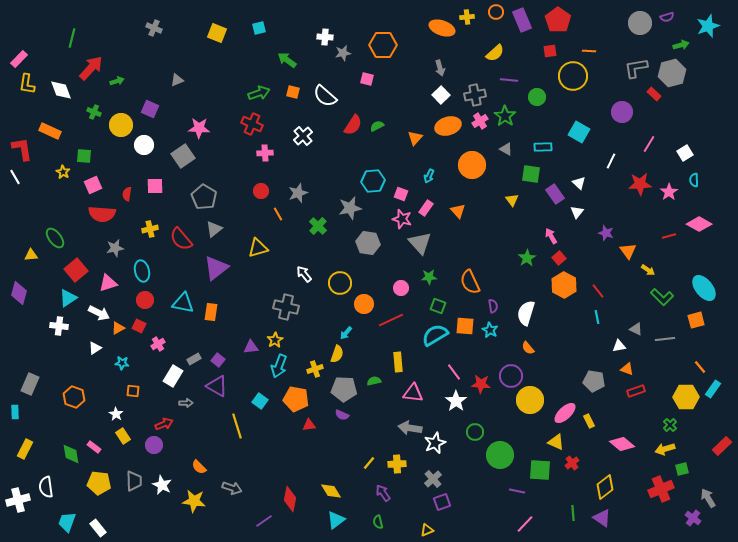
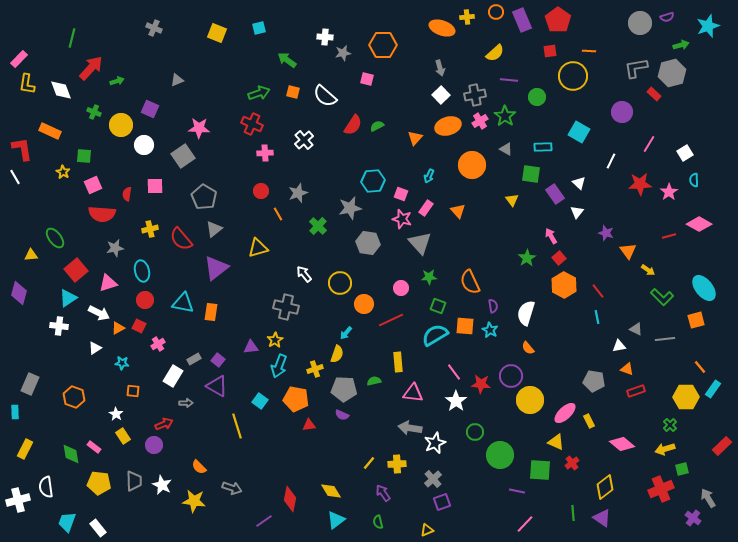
white cross at (303, 136): moved 1 px right, 4 px down
